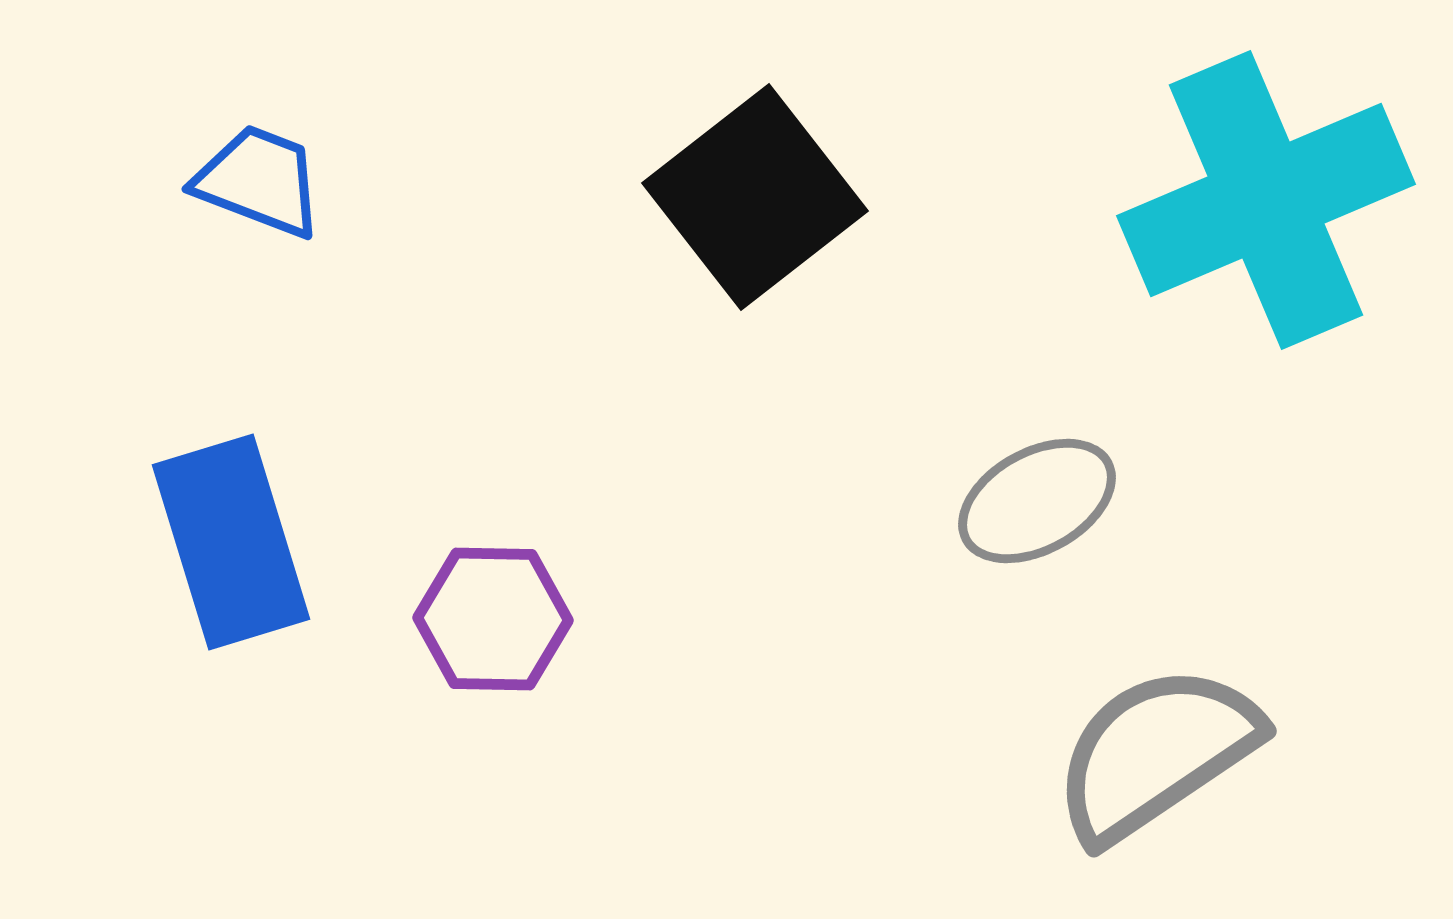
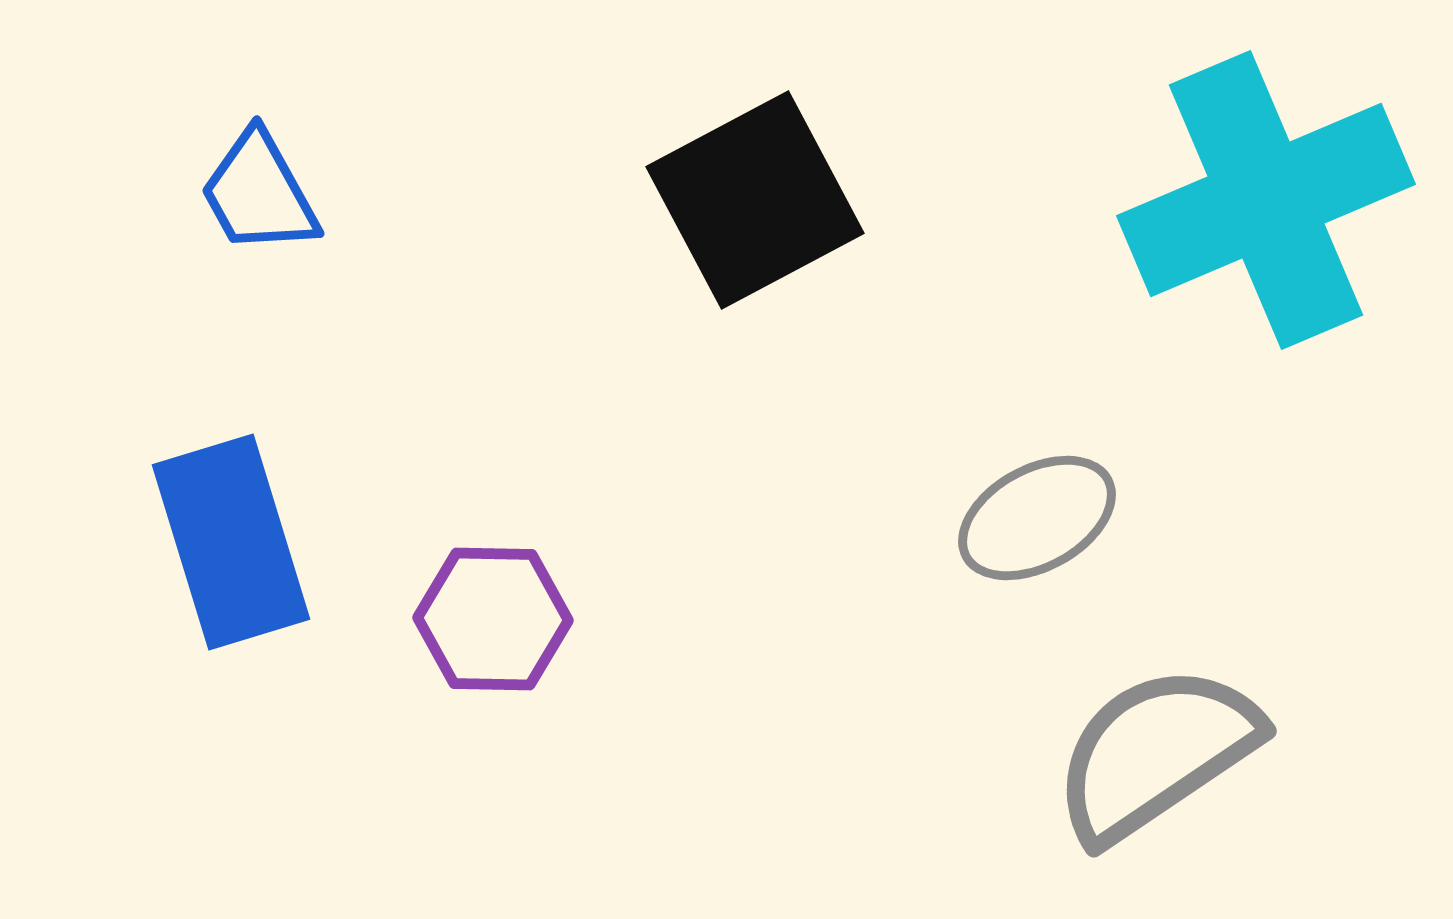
blue trapezoid: moved 12 px down; rotated 140 degrees counterclockwise
black square: moved 3 px down; rotated 10 degrees clockwise
gray ellipse: moved 17 px down
